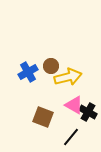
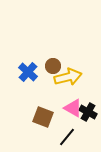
brown circle: moved 2 px right
blue cross: rotated 18 degrees counterclockwise
pink triangle: moved 1 px left, 3 px down
black line: moved 4 px left
